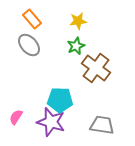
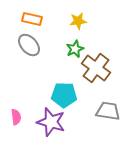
orange rectangle: rotated 36 degrees counterclockwise
green star: moved 1 px left, 3 px down
cyan pentagon: moved 4 px right, 5 px up
pink semicircle: rotated 140 degrees clockwise
gray trapezoid: moved 6 px right, 14 px up
